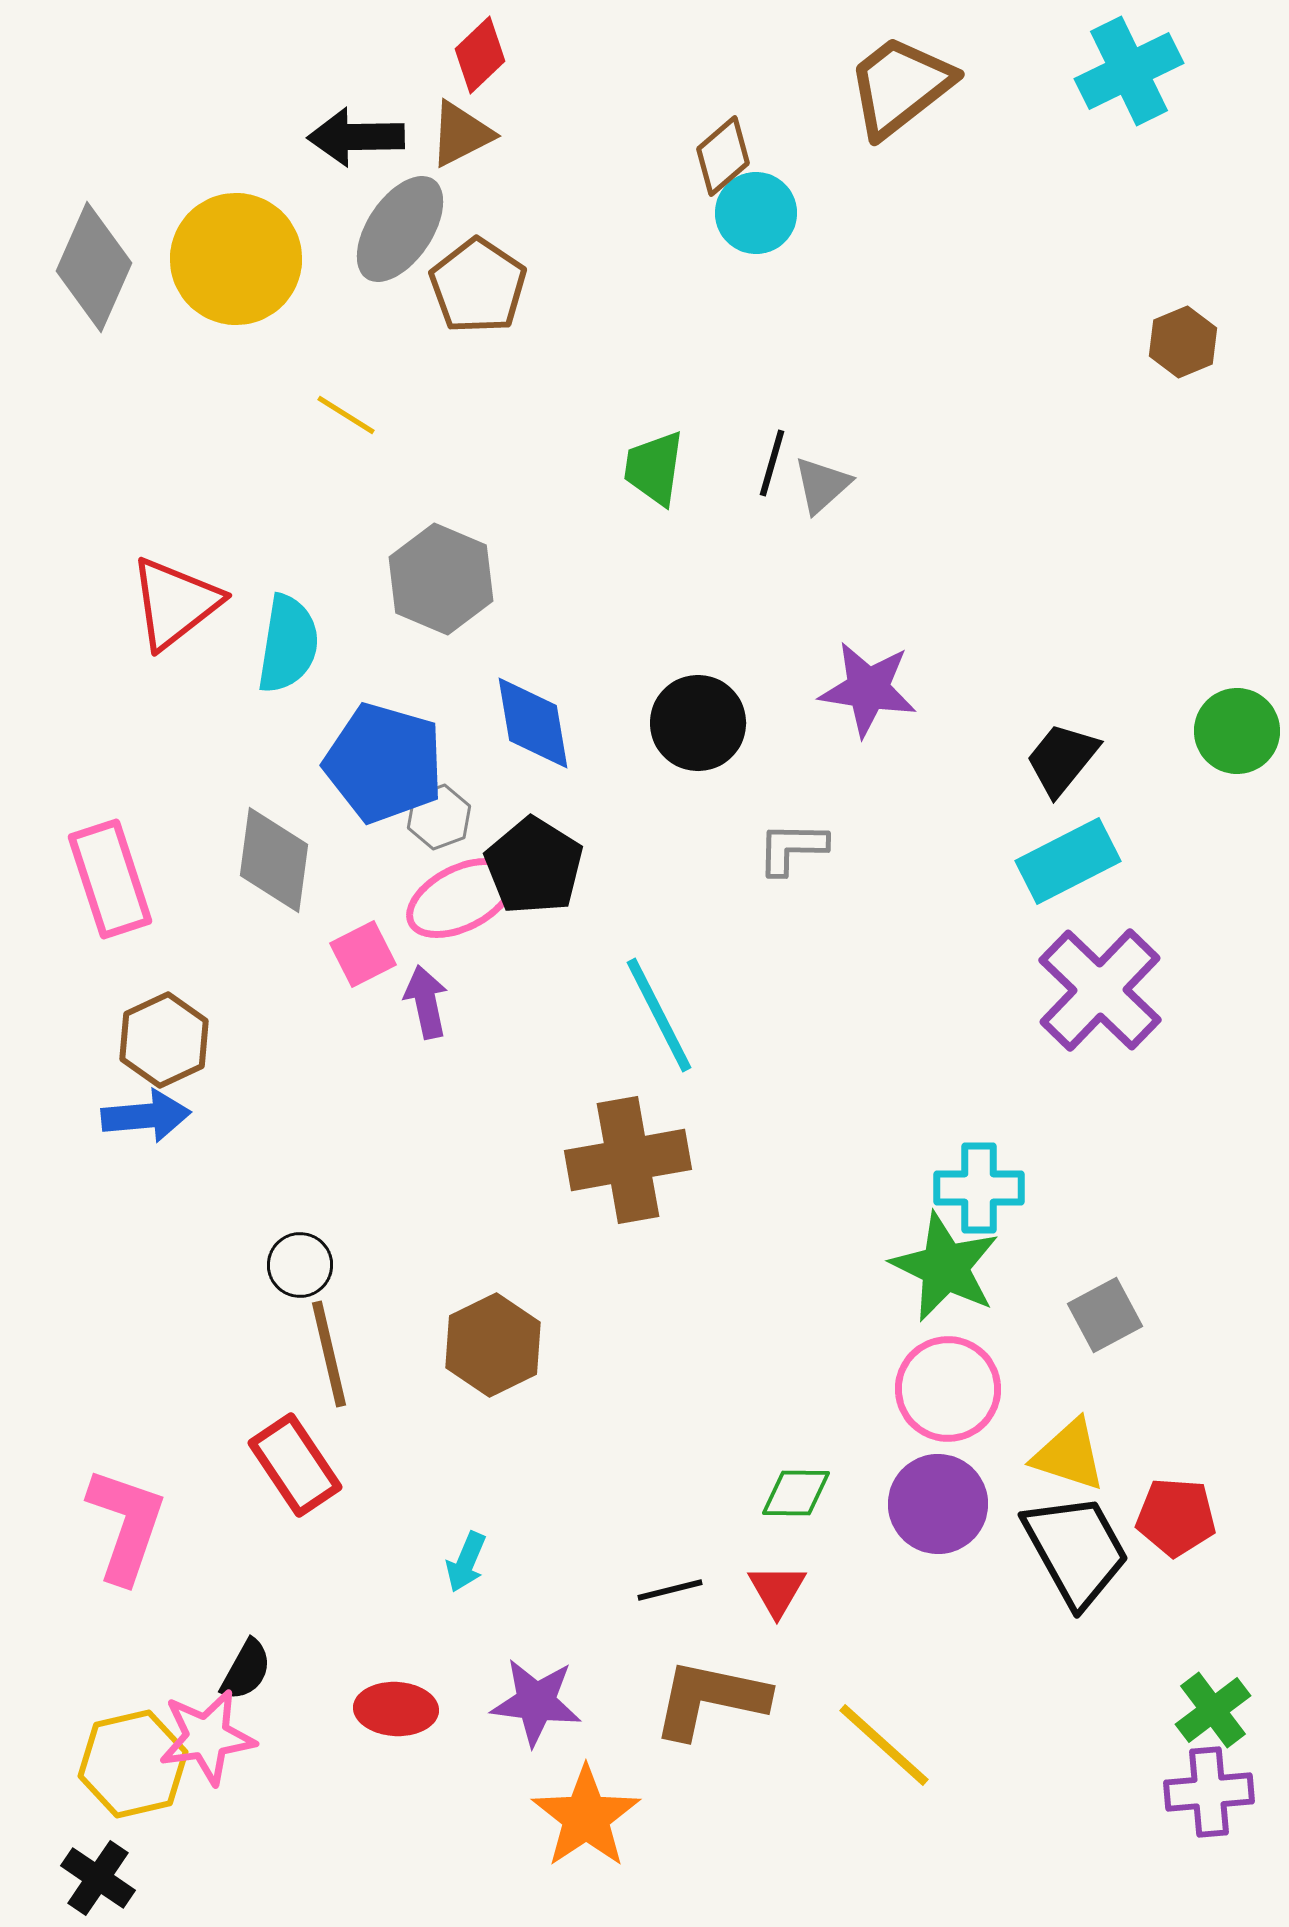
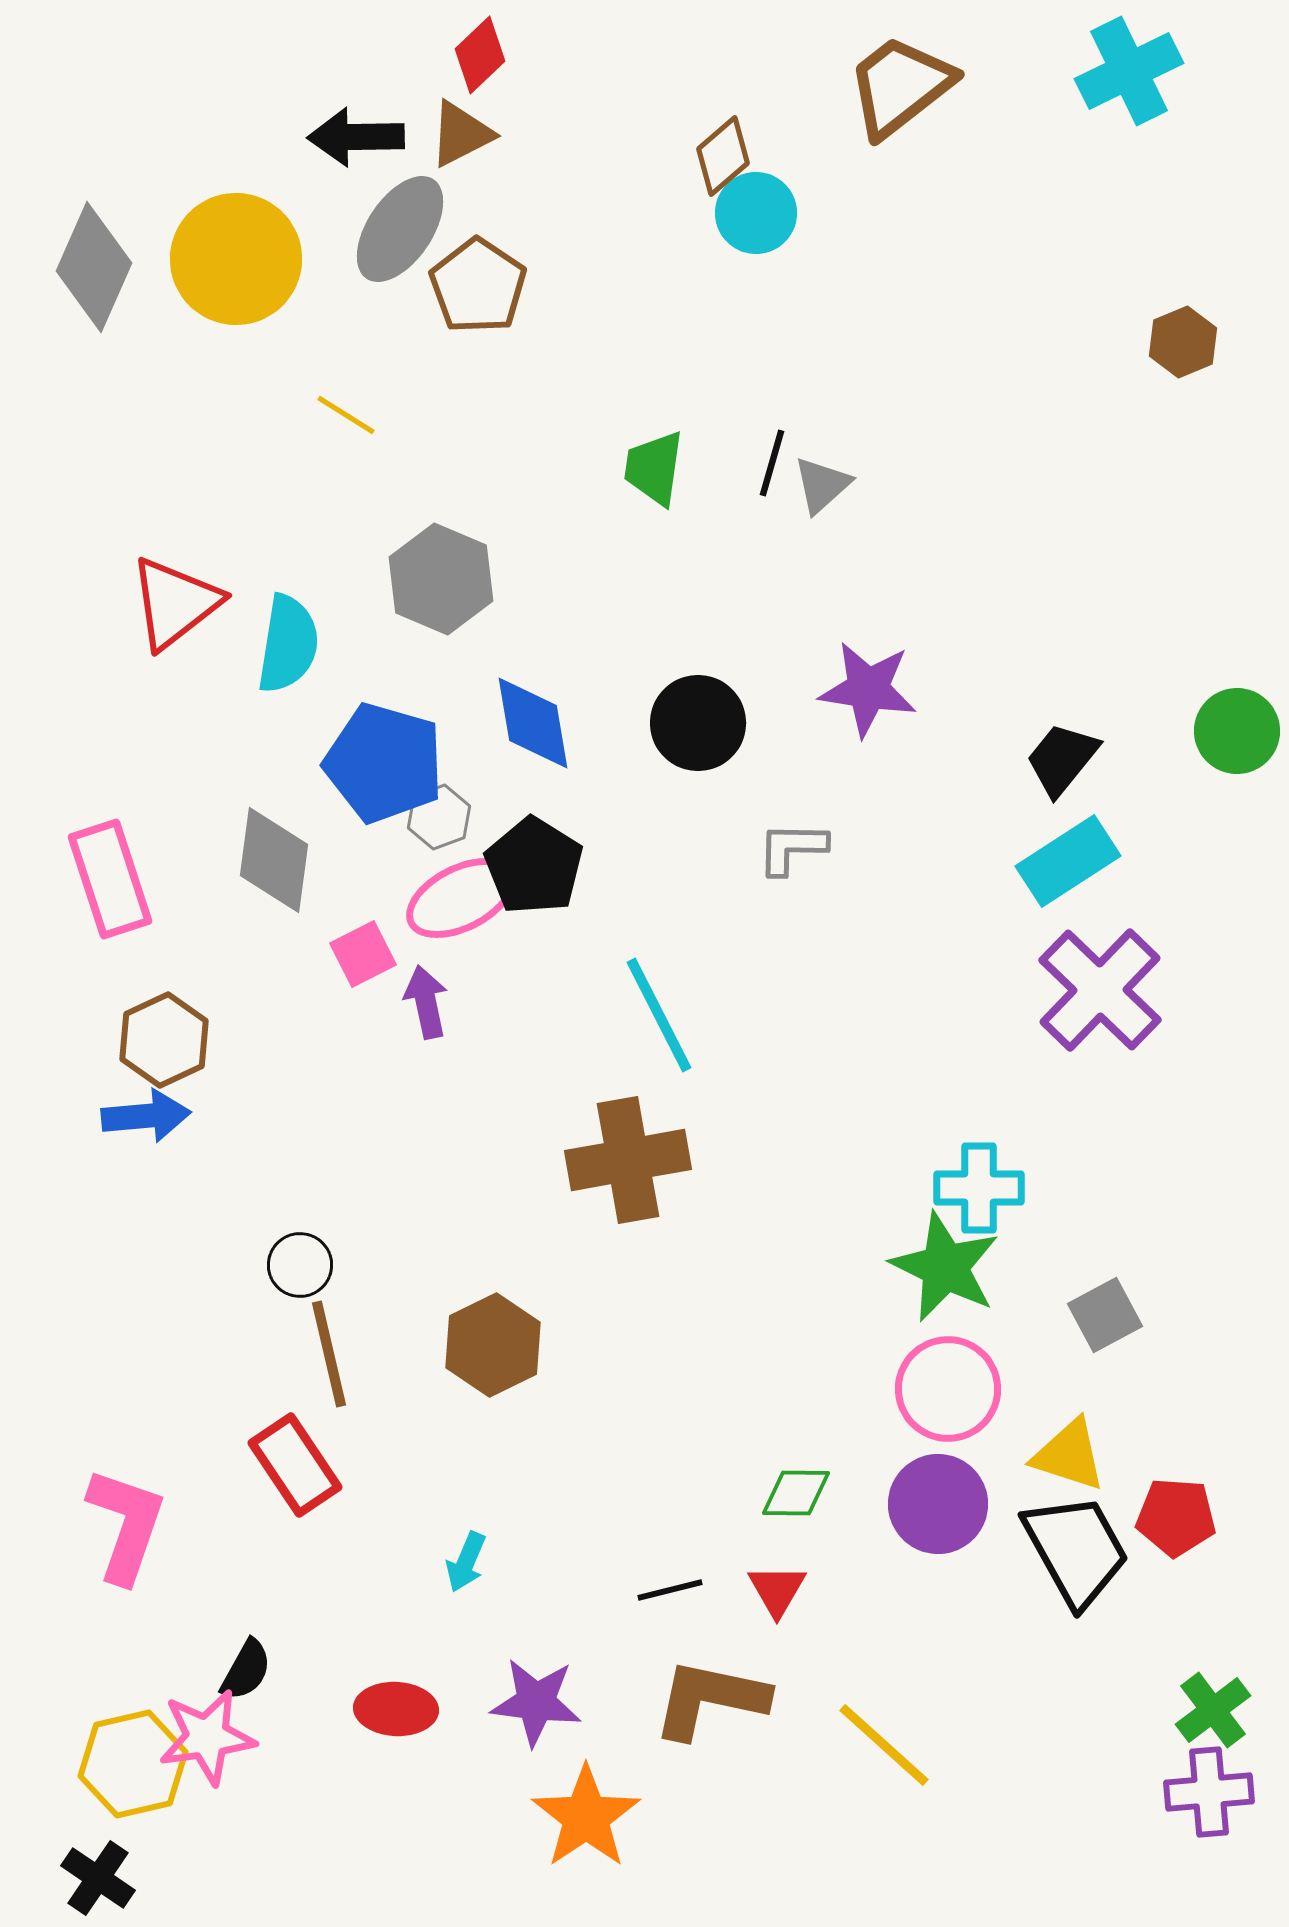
cyan rectangle at (1068, 861): rotated 6 degrees counterclockwise
